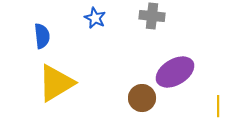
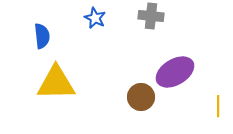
gray cross: moved 1 px left
yellow triangle: rotated 30 degrees clockwise
brown circle: moved 1 px left, 1 px up
